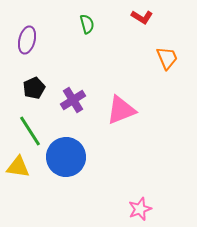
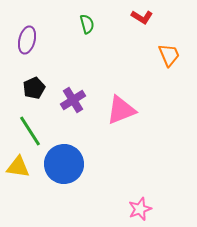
orange trapezoid: moved 2 px right, 3 px up
blue circle: moved 2 px left, 7 px down
